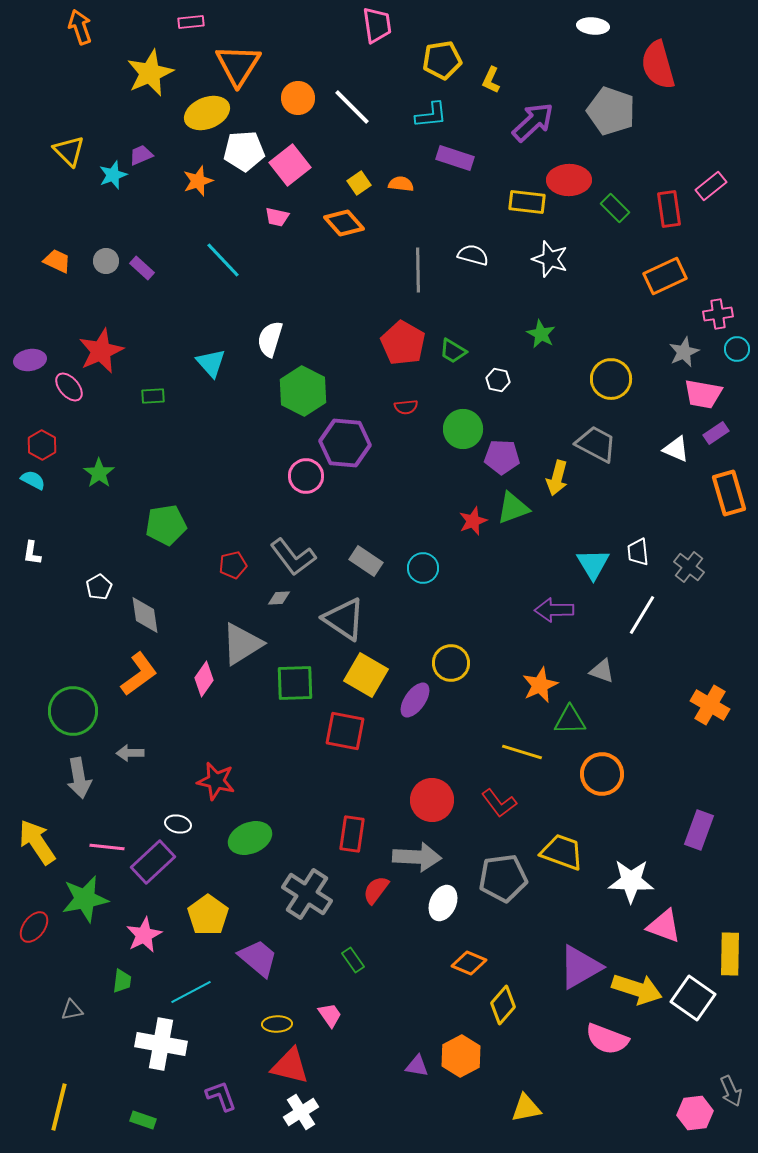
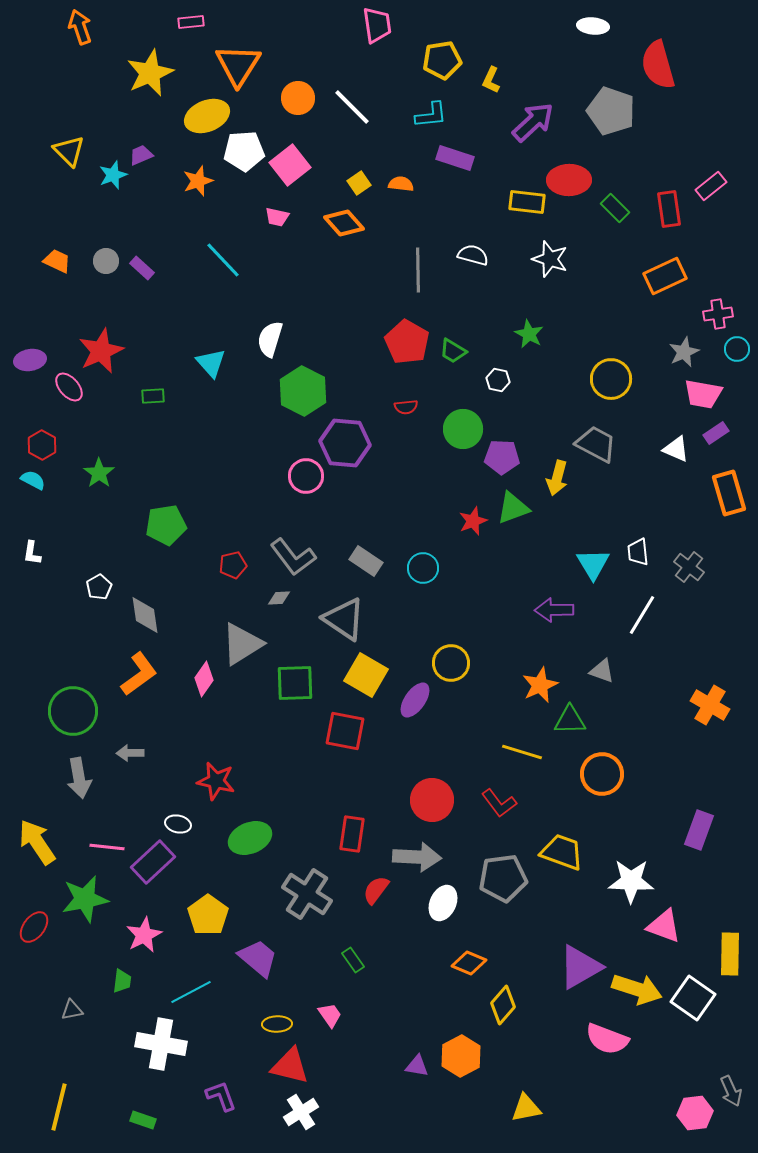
yellow ellipse at (207, 113): moved 3 px down
green star at (541, 334): moved 12 px left
red pentagon at (403, 343): moved 4 px right, 1 px up
